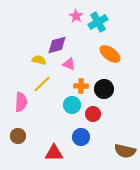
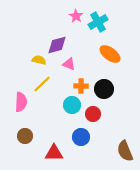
brown circle: moved 7 px right
brown semicircle: rotated 55 degrees clockwise
